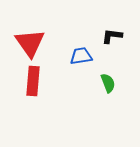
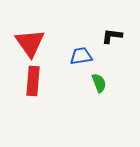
green semicircle: moved 9 px left
